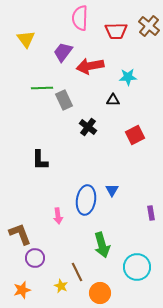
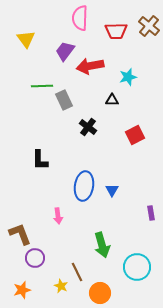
purple trapezoid: moved 2 px right, 1 px up
cyan star: rotated 12 degrees counterclockwise
green line: moved 2 px up
black triangle: moved 1 px left
blue ellipse: moved 2 px left, 14 px up
